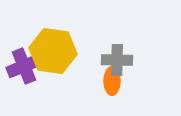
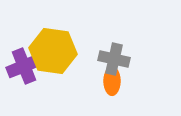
gray cross: moved 3 px left, 1 px up; rotated 12 degrees clockwise
